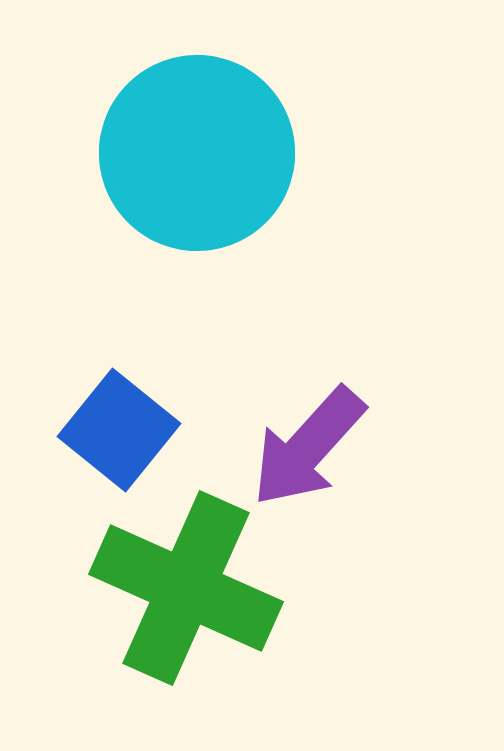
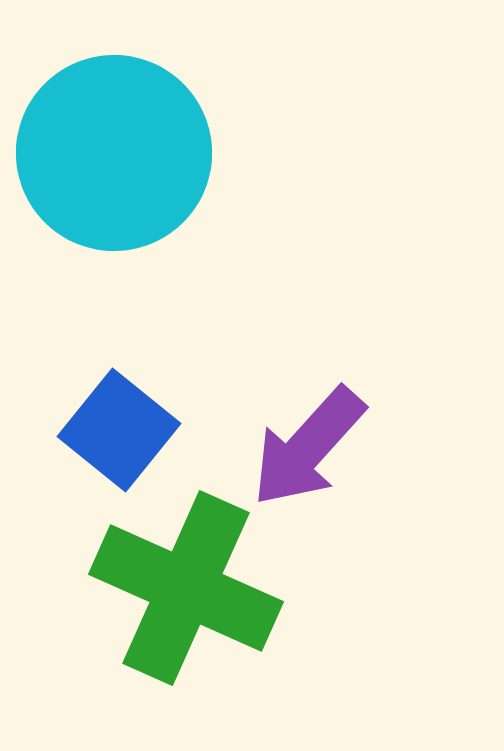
cyan circle: moved 83 px left
